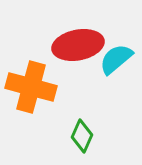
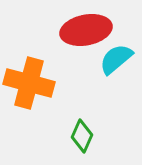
red ellipse: moved 8 px right, 15 px up
orange cross: moved 2 px left, 4 px up
